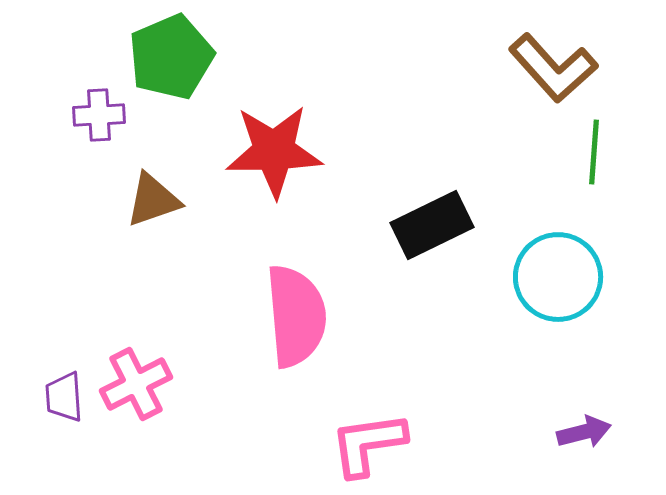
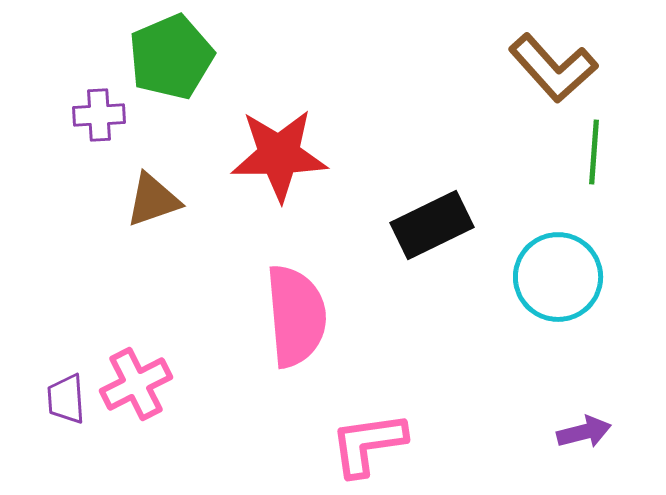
red star: moved 5 px right, 4 px down
purple trapezoid: moved 2 px right, 2 px down
